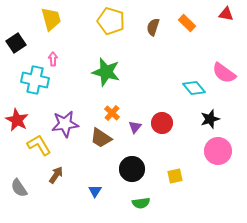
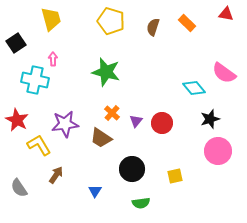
purple triangle: moved 1 px right, 6 px up
